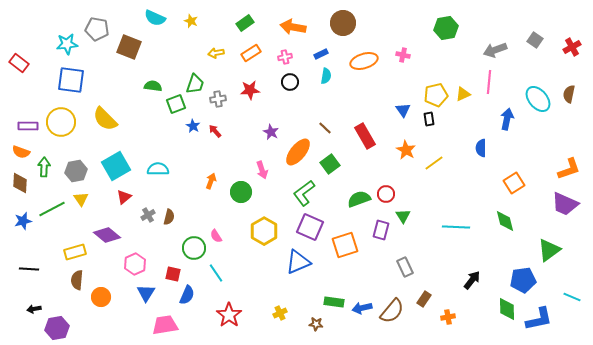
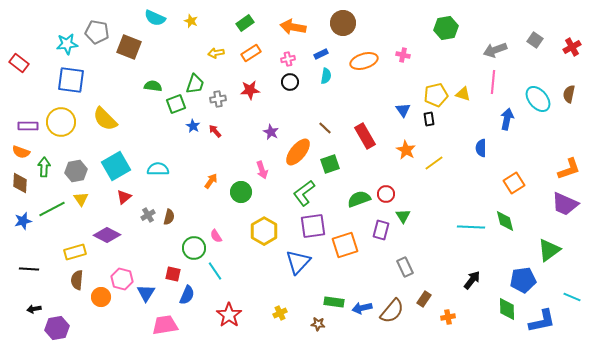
gray pentagon at (97, 29): moved 3 px down
pink cross at (285, 57): moved 3 px right, 2 px down
pink line at (489, 82): moved 4 px right
yellow triangle at (463, 94): rotated 42 degrees clockwise
green square at (330, 164): rotated 18 degrees clockwise
orange arrow at (211, 181): rotated 14 degrees clockwise
purple square at (310, 227): moved 3 px right, 1 px up; rotated 32 degrees counterclockwise
cyan line at (456, 227): moved 15 px right
purple diamond at (107, 235): rotated 12 degrees counterclockwise
blue triangle at (298, 262): rotated 24 degrees counterclockwise
pink hexagon at (135, 264): moved 13 px left, 15 px down; rotated 20 degrees counterclockwise
cyan line at (216, 273): moved 1 px left, 2 px up
blue L-shape at (539, 319): moved 3 px right, 2 px down
brown star at (316, 324): moved 2 px right
